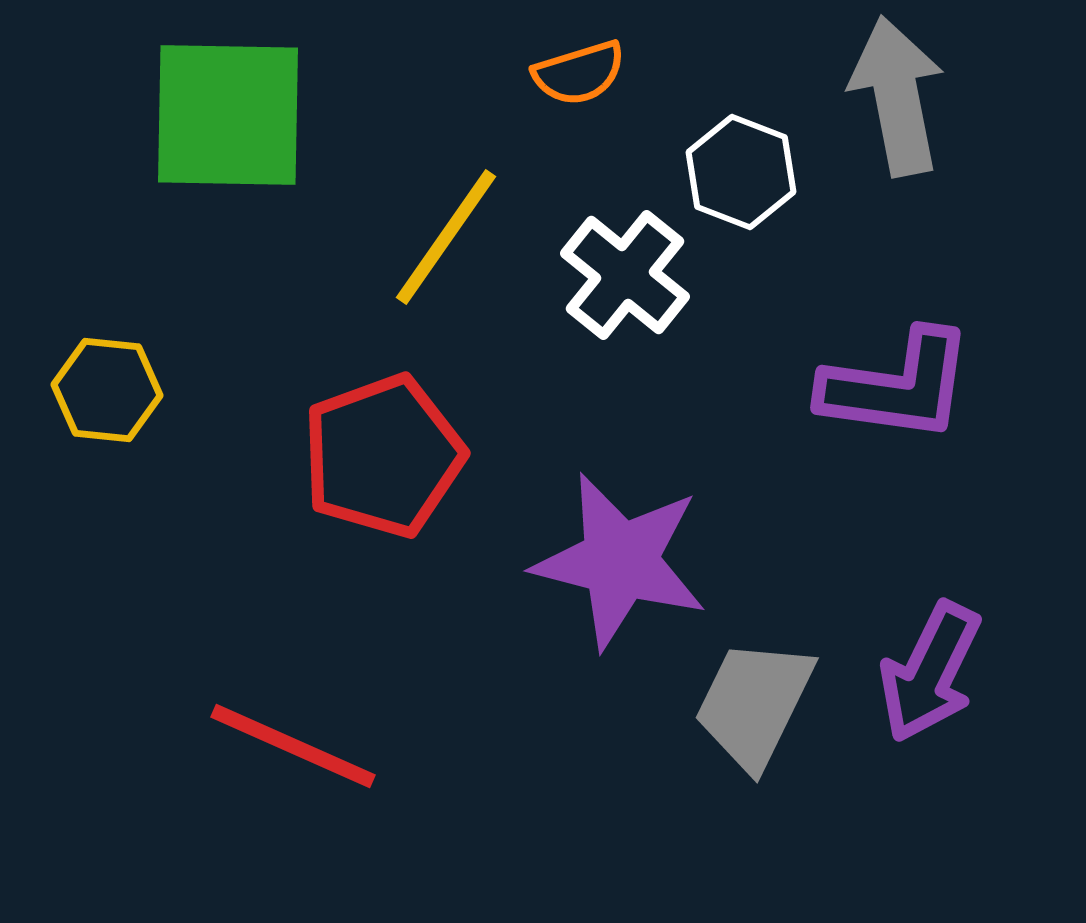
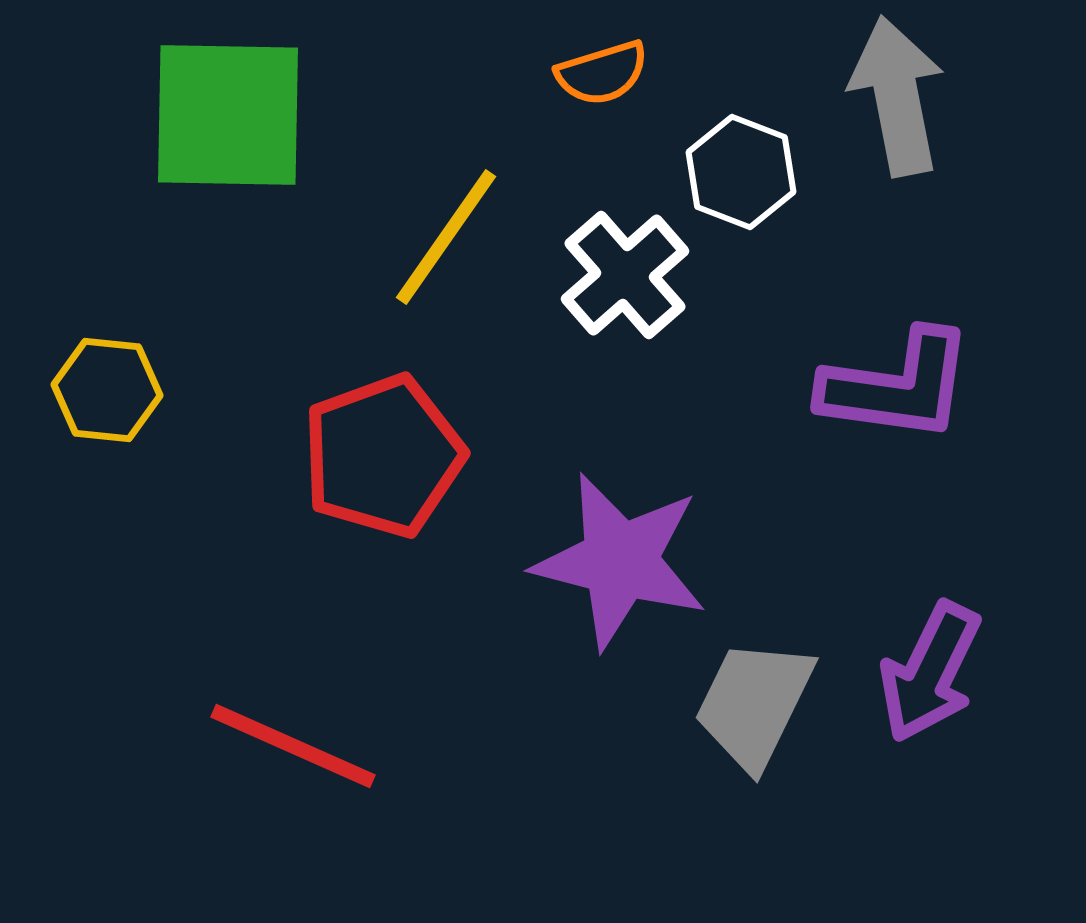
orange semicircle: moved 23 px right
white cross: rotated 10 degrees clockwise
